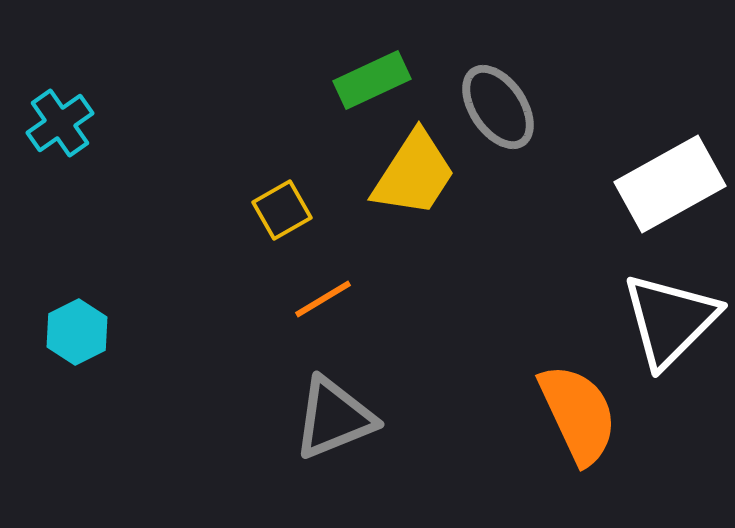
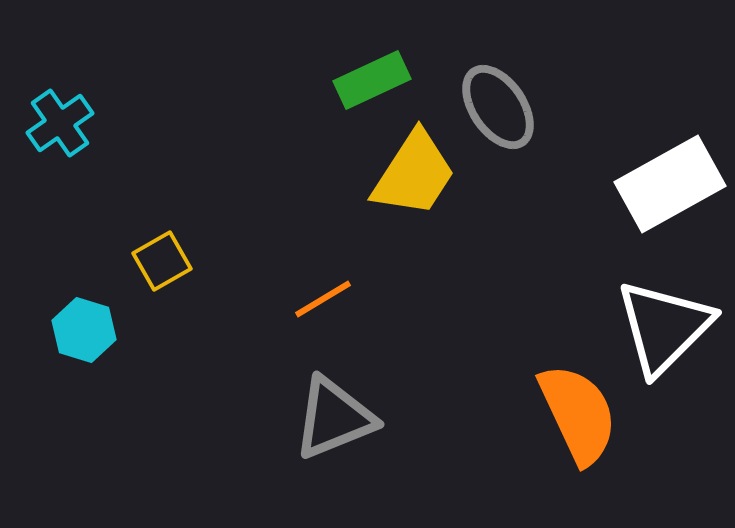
yellow square: moved 120 px left, 51 px down
white triangle: moved 6 px left, 7 px down
cyan hexagon: moved 7 px right, 2 px up; rotated 16 degrees counterclockwise
